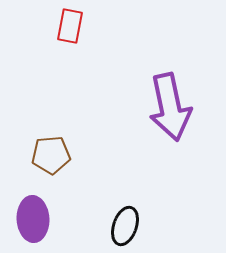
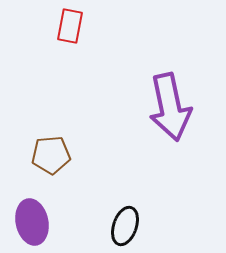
purple ellipse: moved 1 px left, 3 px down; rotated 9 degrees counterclockwise
